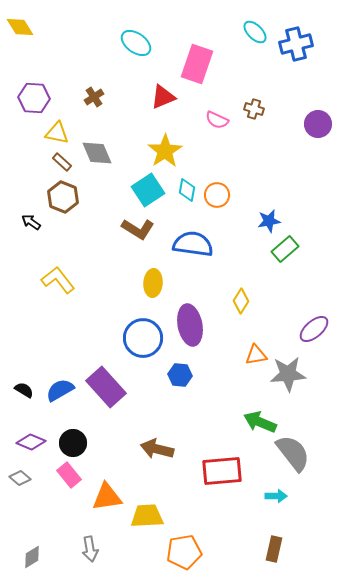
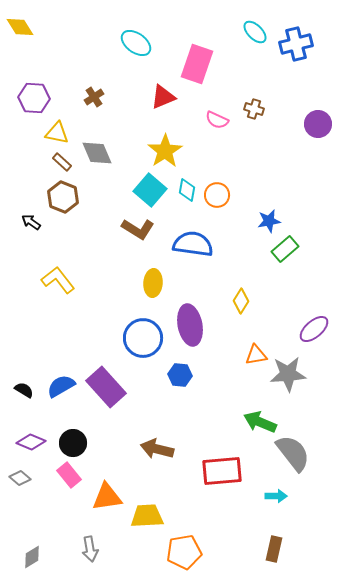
cyan square at (148, 190): moved 2 px right; rotated 16 degrees counterclockwise
blue semicircle at (60, 390): moved 1 px right, 4 px up
